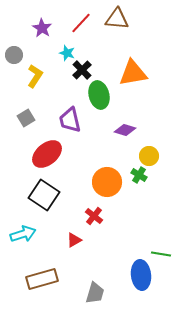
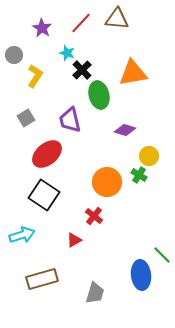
cyan arrow: moved 1 px left, 1 px down
green line: moved 1 px right, 1 px down; rotated 36 degrees clockwise
